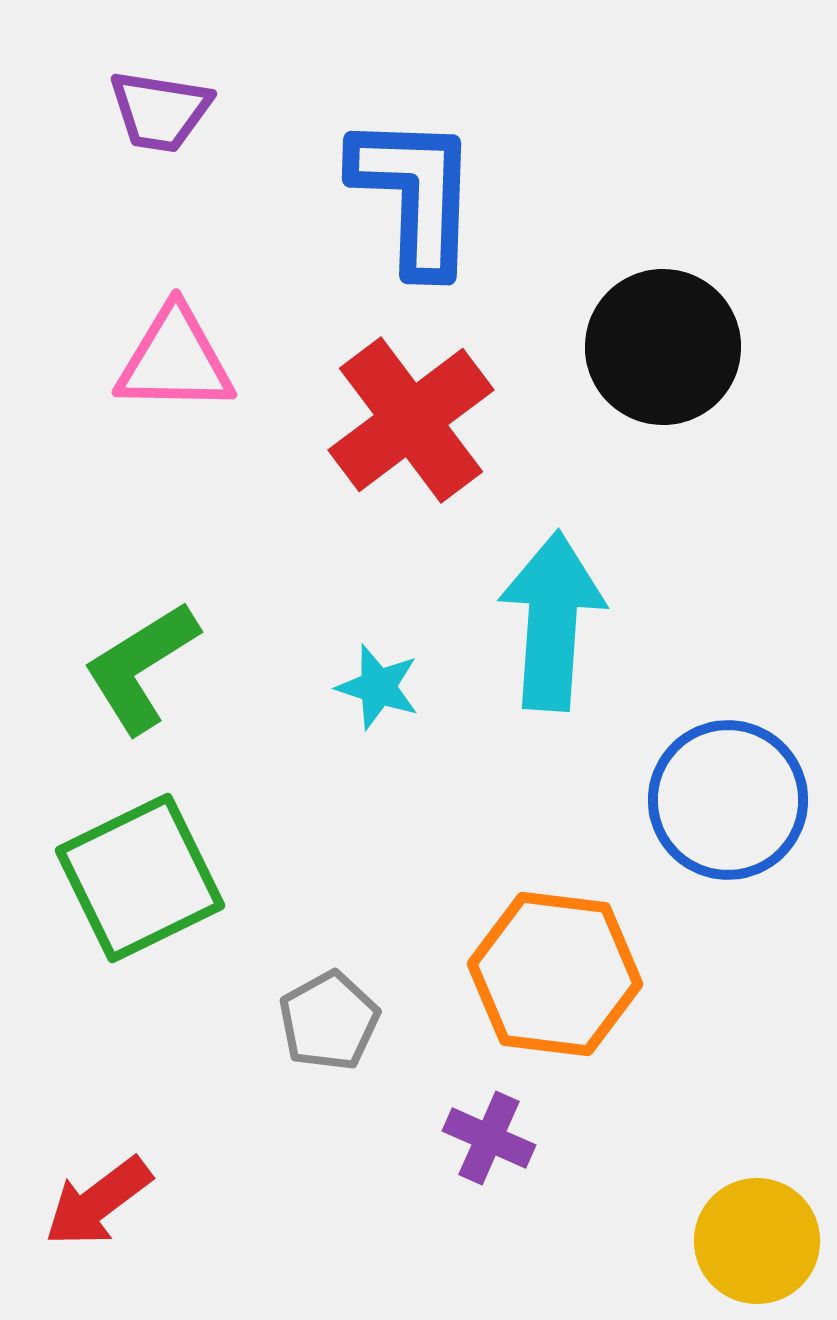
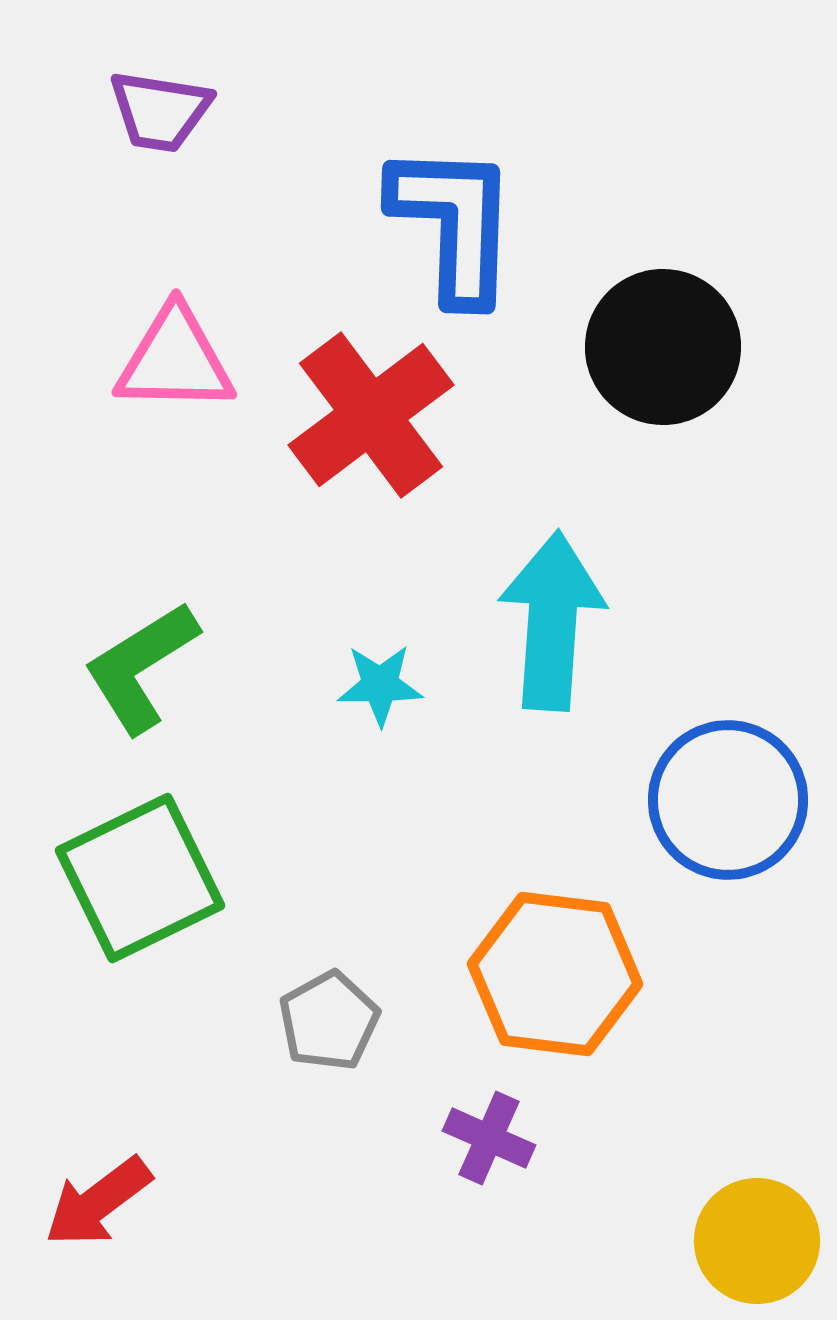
blue L-shape: moved 39 px right, 29 px down
red cross: moved 40 px left, 5 px up
cyan star: moved 2 px right, 2 px up; rotated 18 degrees counterclockwise
